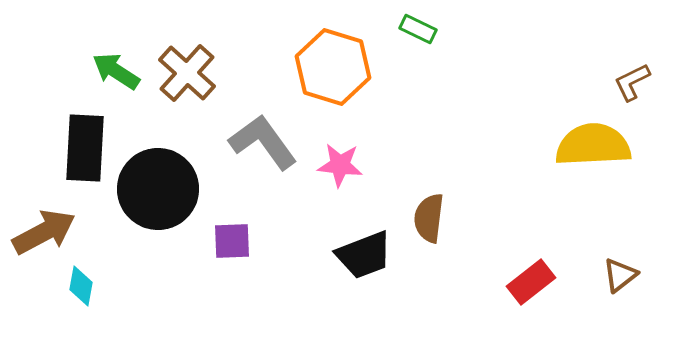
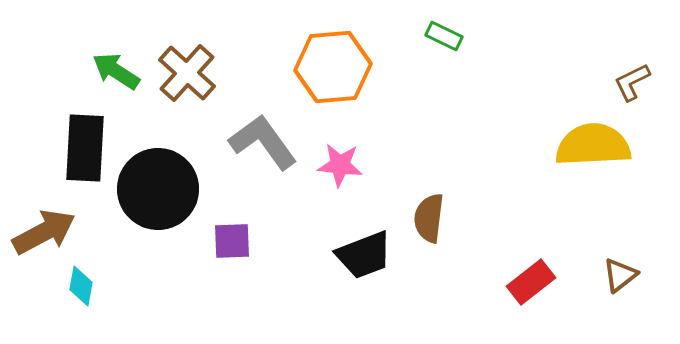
green rectangle: moved 26 px right, 7 px down
orange hexagon: rotated 22 degrees counterclockwise
